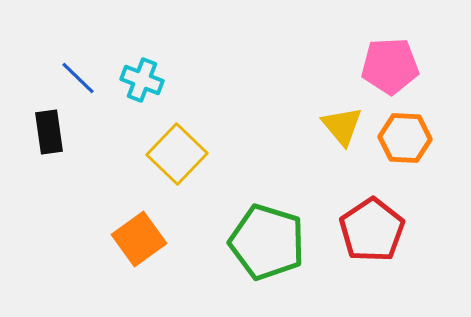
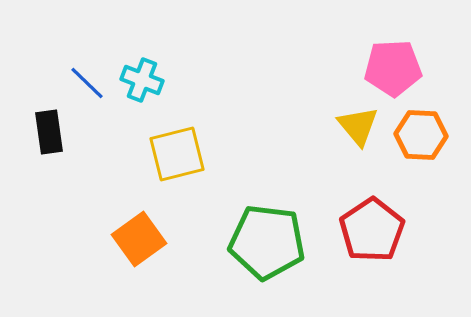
pink pentagon: moved 3 px right, 2 px down
blue line: moved 9 px right, 5 px down
yellow triangle: moved 16 px right
orange hexagon: moved 16 px right, 3 px up
yellow square: rotated 32 degrees clockwise
green pentagon: rotated 10 degrees counterclockwise
